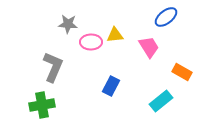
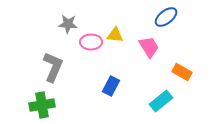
yellow triangle: rotated 12 degrees clockwise
